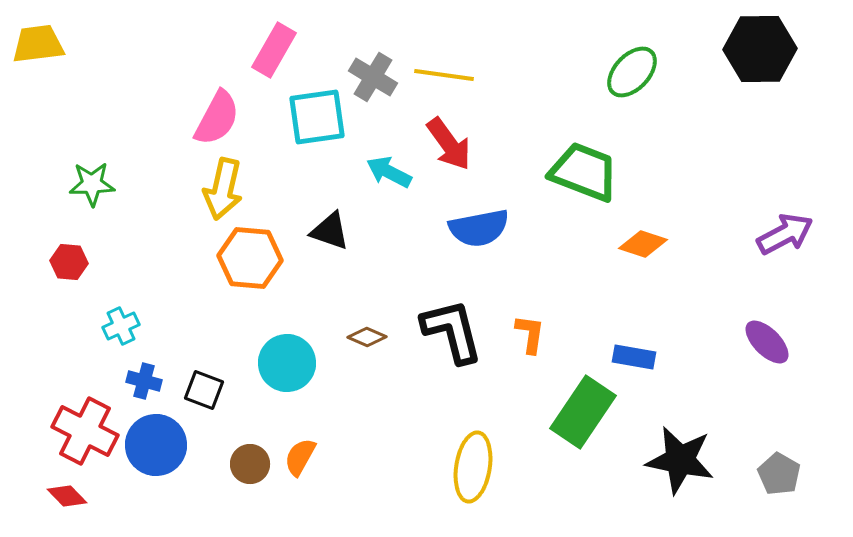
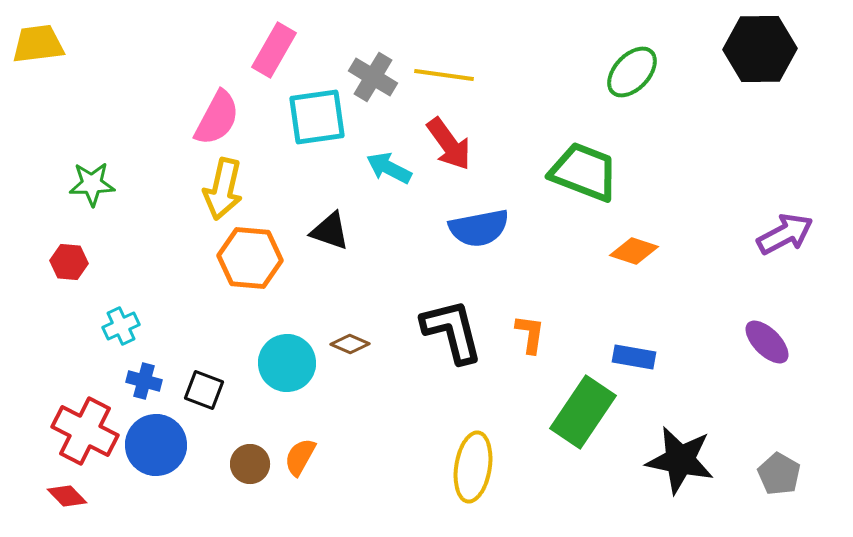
cyan arrow: moved 4 px up
orange diamond: moved 9 px left, 7 px down
brown diamond: moved 17 px left, 7 px down
